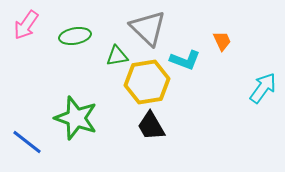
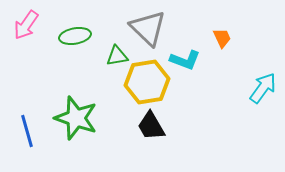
orange trapezoid: moved 3 px up
blue line: moved 11 px up; rotated 36 degrees clockwise
